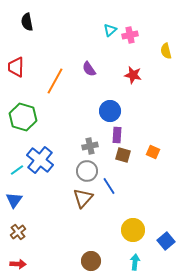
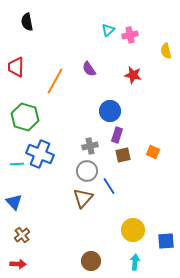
cyan triangle: moved 2 px left
green hexagon: moved 2 px right
purple rectangle: rotated 14 degrees clockwise
brown square: rotated 28 degrees counterclockwise
blue cross: moved 6 px up; rotated 16 degrees counterclockwise
cyan line: moved 6 px up; rotated 32 degrees clockwise
blue triangle: moved 2 px down; rotated 18 degrees counterclockwise
brown cross: moved 4 px right, 3 px down
blue square: rotated 36 degrees clockwise
